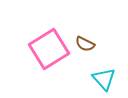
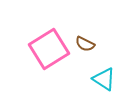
cyan triangle: rotated 15 degrees counterclockwise
